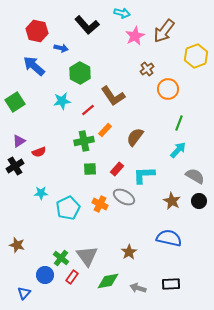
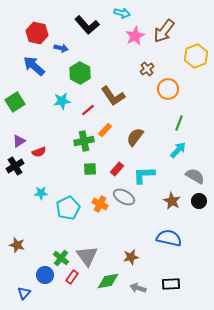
red hexagon at (37, 31): moved 2 px down
brown star at (129, 252): moved 2 px right, 5 px down; rotated 21 degrees clockwise
